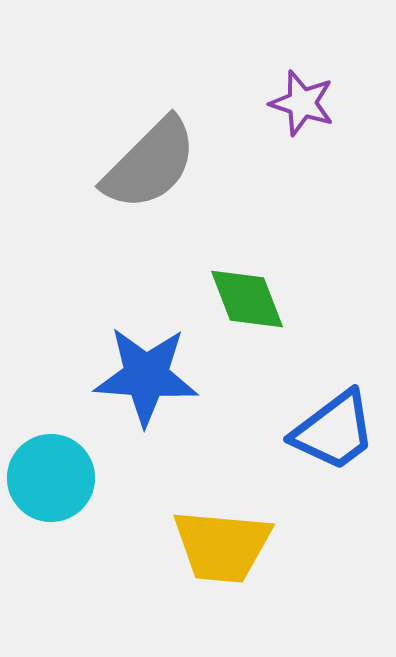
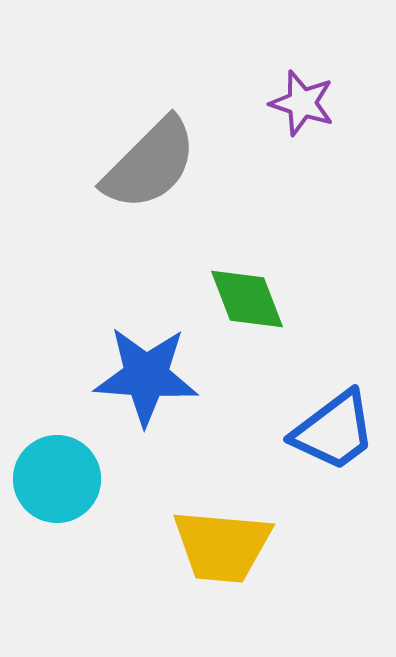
cyan circle: moved 6 px right, 1 px down
